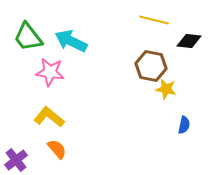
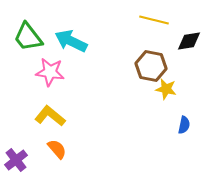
black diamond: rotated 15 degrees counterclockwise
yellow L-shape: moved 1 px right, 1 px up
